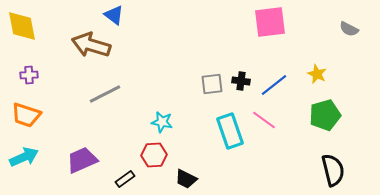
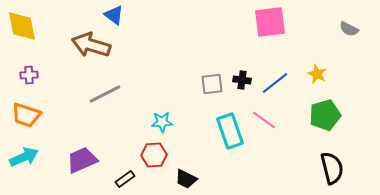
black cross: moved 1 px right, 1 px up
blue line: moved 1 px right, 2 px up
cyan star: rotated 15 degrees counterclockwise
black semicircle: moved 1 px left, 2 px up
